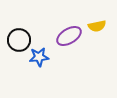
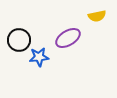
yellow semicircle: moved 10 px up
purple ellipse: moved 1 px left, 2 px down
